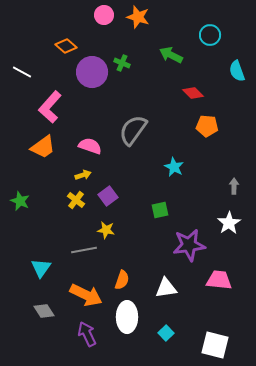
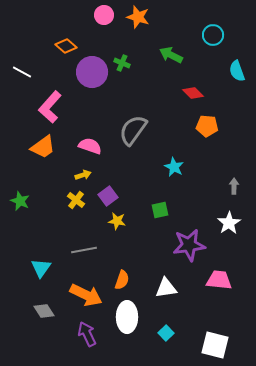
cyan circle: moved 3 px right
yellow star: moved 11 px right, 9 px up
